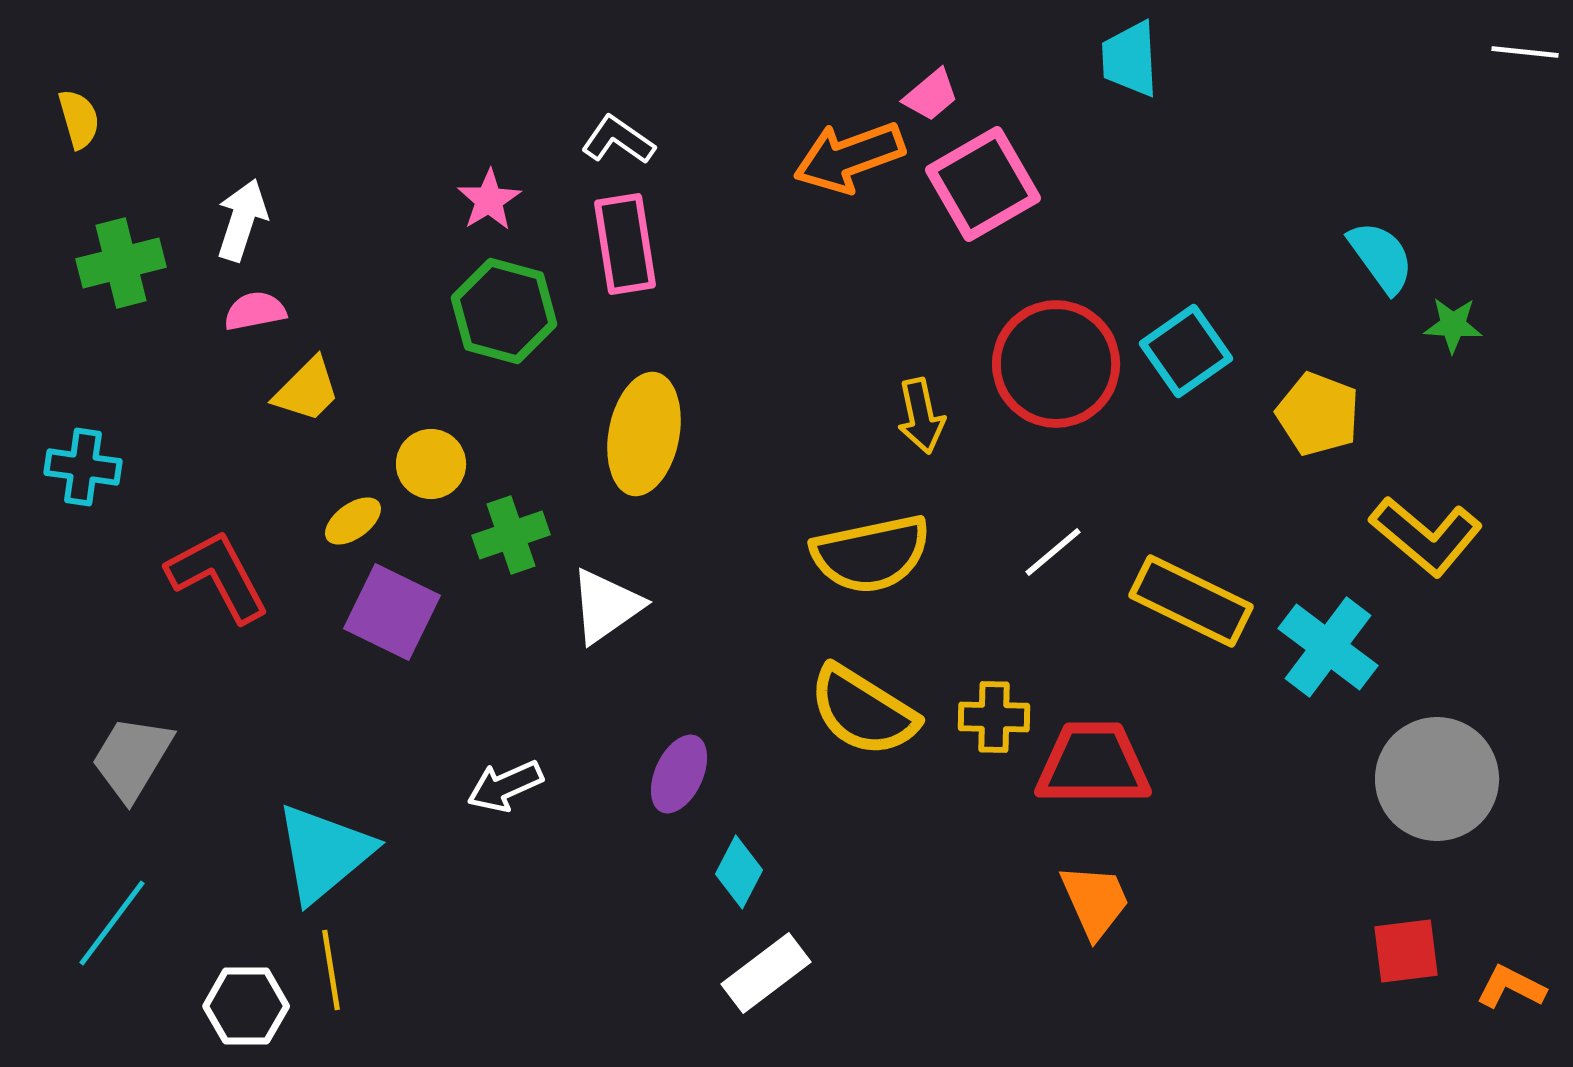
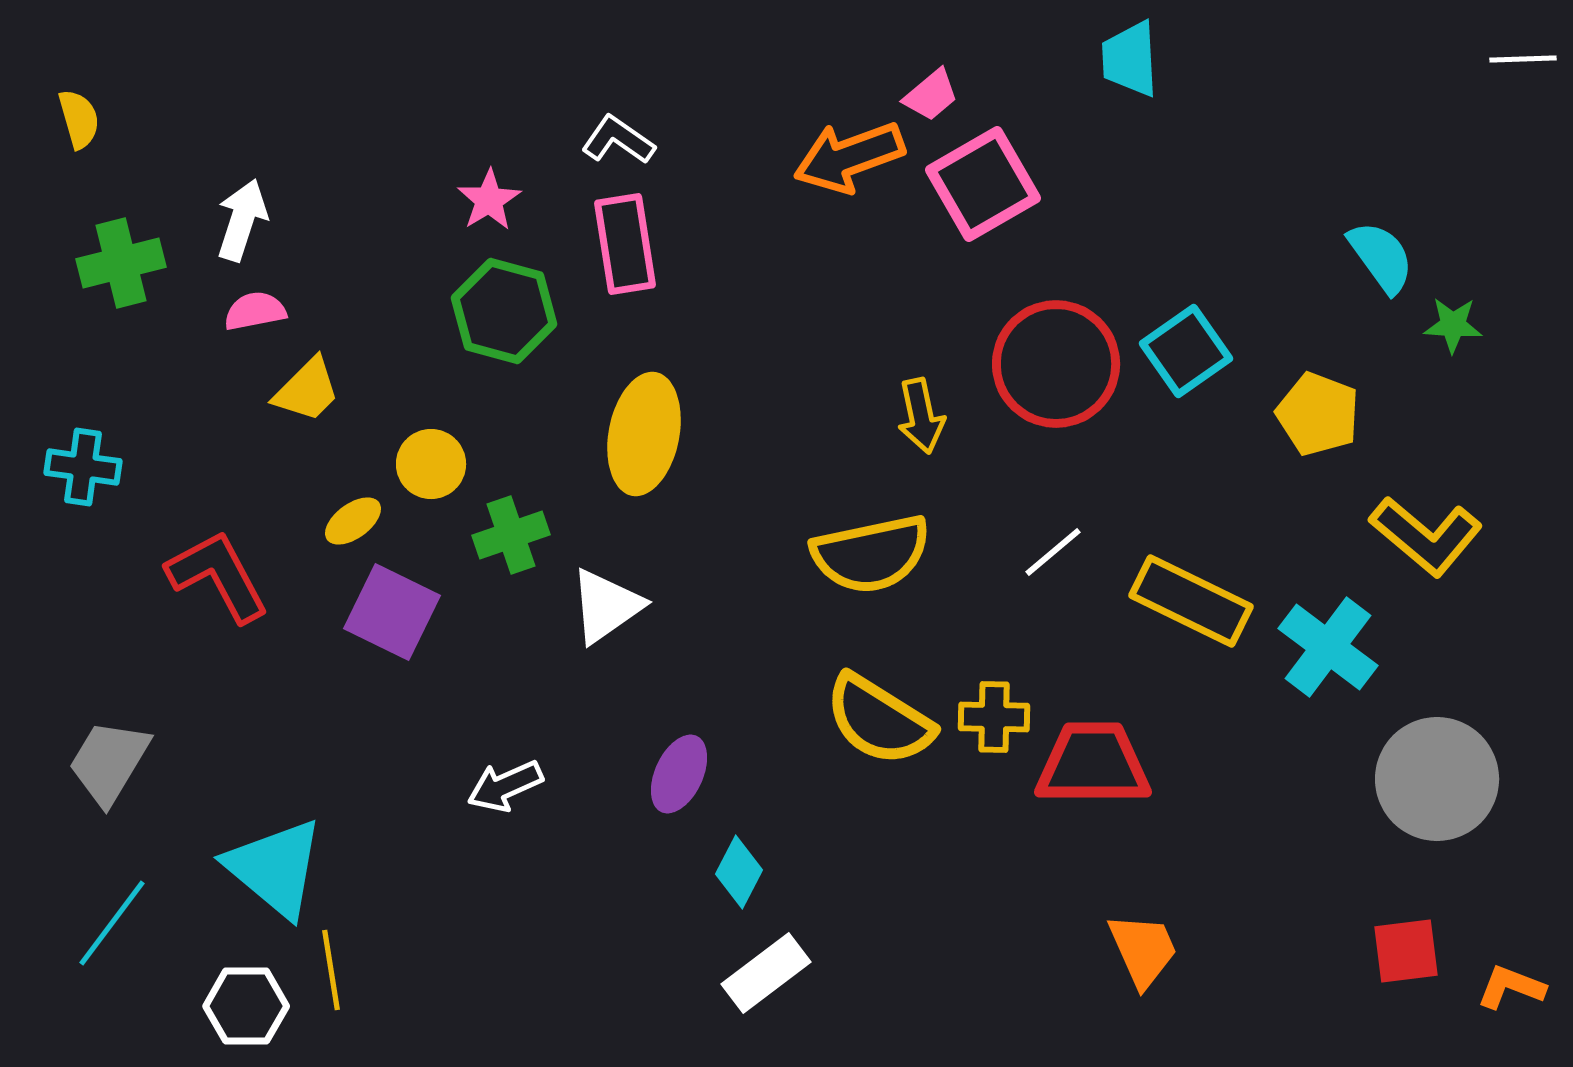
white line at (1525, 52): moved 2 px left, 7 px down; rotated 8 degrees counterclockwise
yellow semicircle at (863, 711): moved 16 px right, 9 px down
gray trapezoid at (132, 758): moved 23 px left, 4 px down
cyan triangle at (324, 853): moved 49 px left, 15 px down; rotated 40 degrees counterclockwise
orange trapezoid at (1095, 901): moved 48 px right, 49 px down
orange L-shape at (1511, 987): rotated 6 degrees counterclockwise
